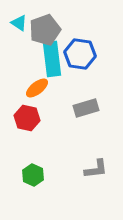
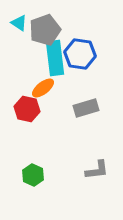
cyan rectangle: moved 3 px right, 1 px up
orange ellipse: moved 6 px right
red hexagon: moved 9 px up
gray L-shape: moved 1 px right, 1 px down
